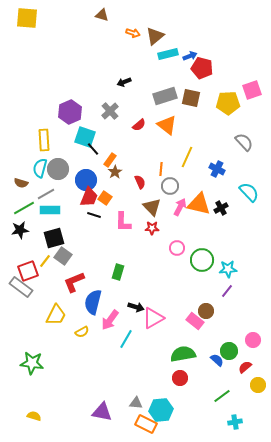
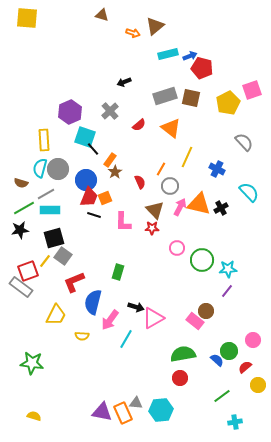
brown triangle at (155, 36): moved 10 px up
yellow pentagon at (228, 103): rotated 25 degrees counterclockwise
orange triangle at (167, 125): moved 4 px right, 3 px down
orange line at (161, 169): rotated 24 degrees clockwise
orange square at (105, 198): rotated 32 degrees clockwise
brown triangle at (152, 207): moved 3 px right, 3 px down
yellow semicircle at (82, 332): moved 4 px down; rotated 32 degrees clockwise
orange rectangle at (146, 424): moved 23 px left, 11 px up; rotated 40 degrees clockwise
